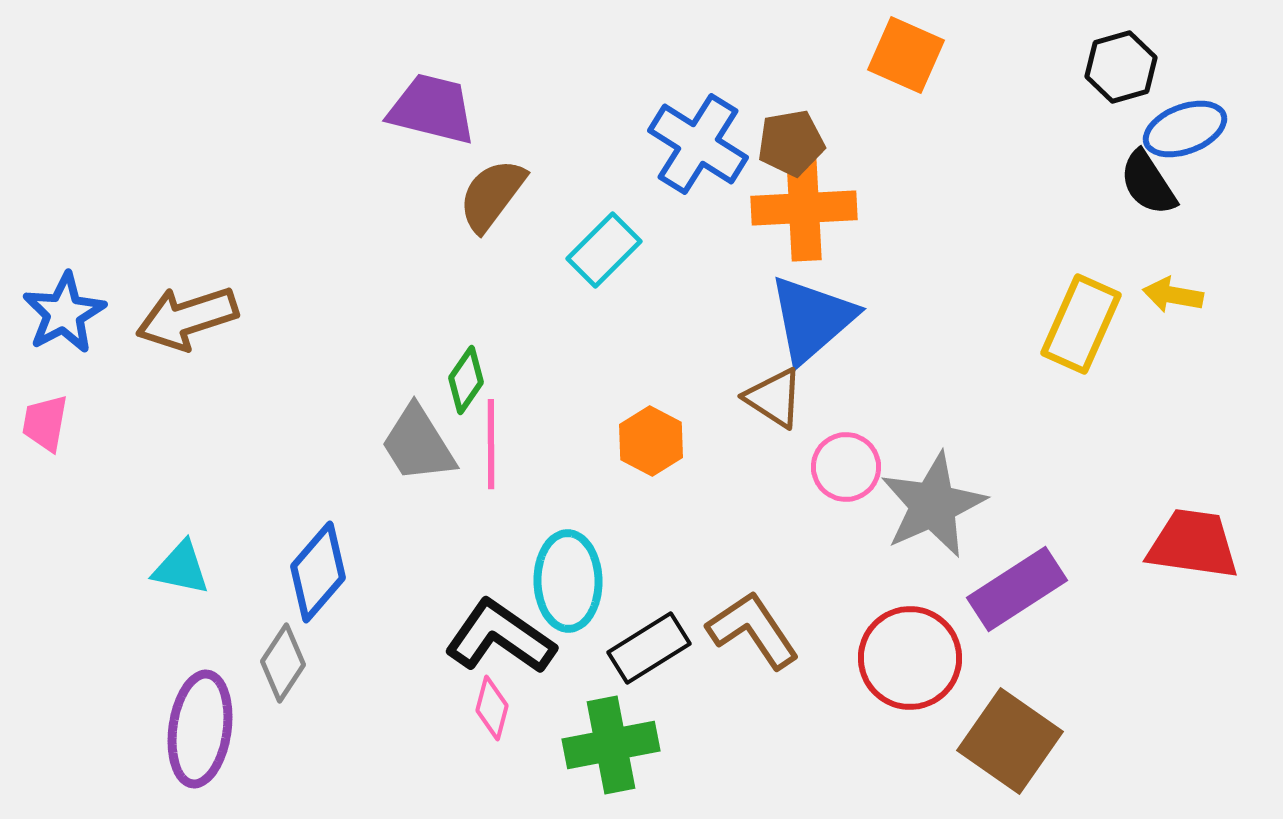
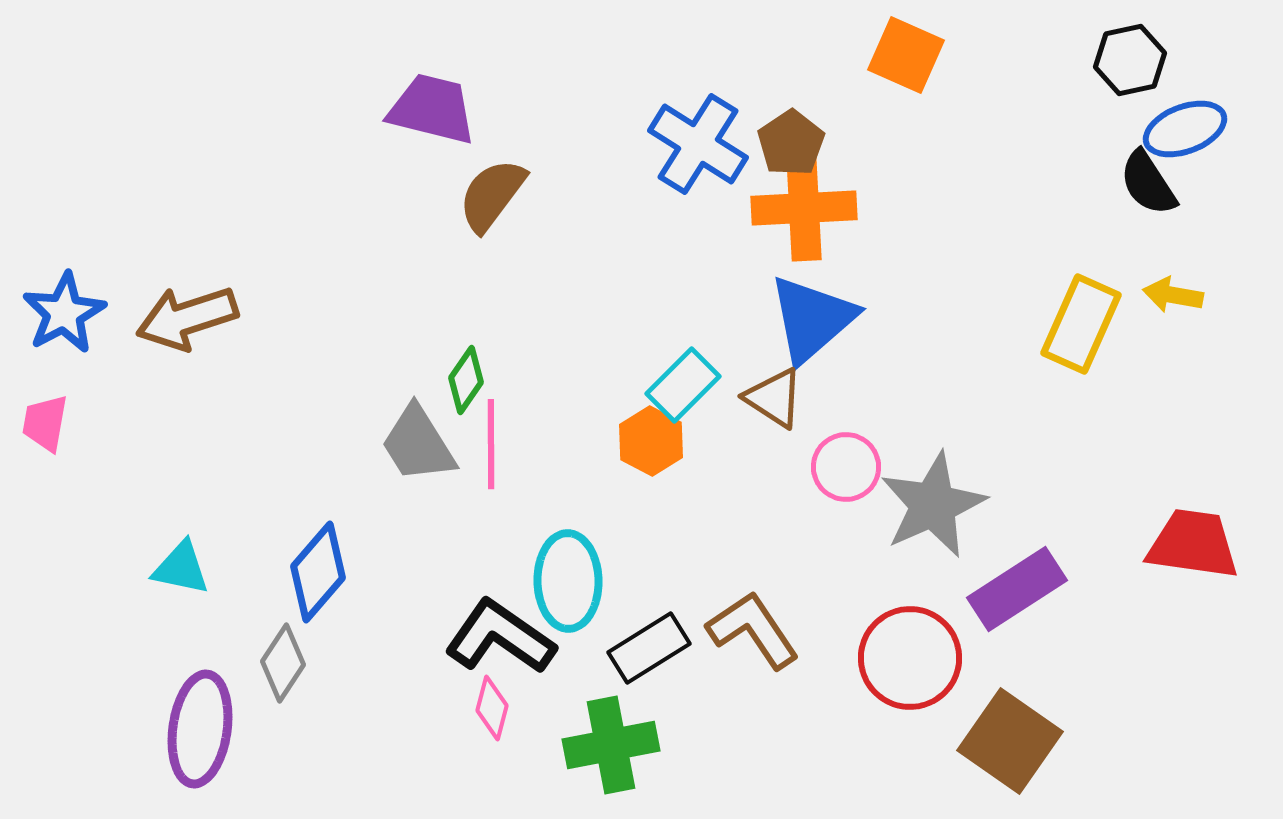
black hexagon: moved 9 px right, 7 px up; rotated 4 degrees clockwise
brown pentagon: rotated 24 degrees counterclockwise
cyan rectangle: moved 79 px right, 135 px down
